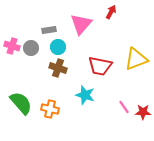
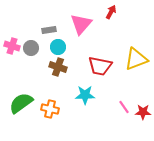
brown cross: moved 1 px up
cyan star: rotated 18 degrees counterclockwise
green semicircle: rotated 85 degrees counterclockwise
